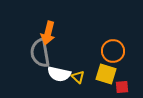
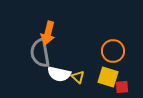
yellow square: moved 2 px right, 3 px down
